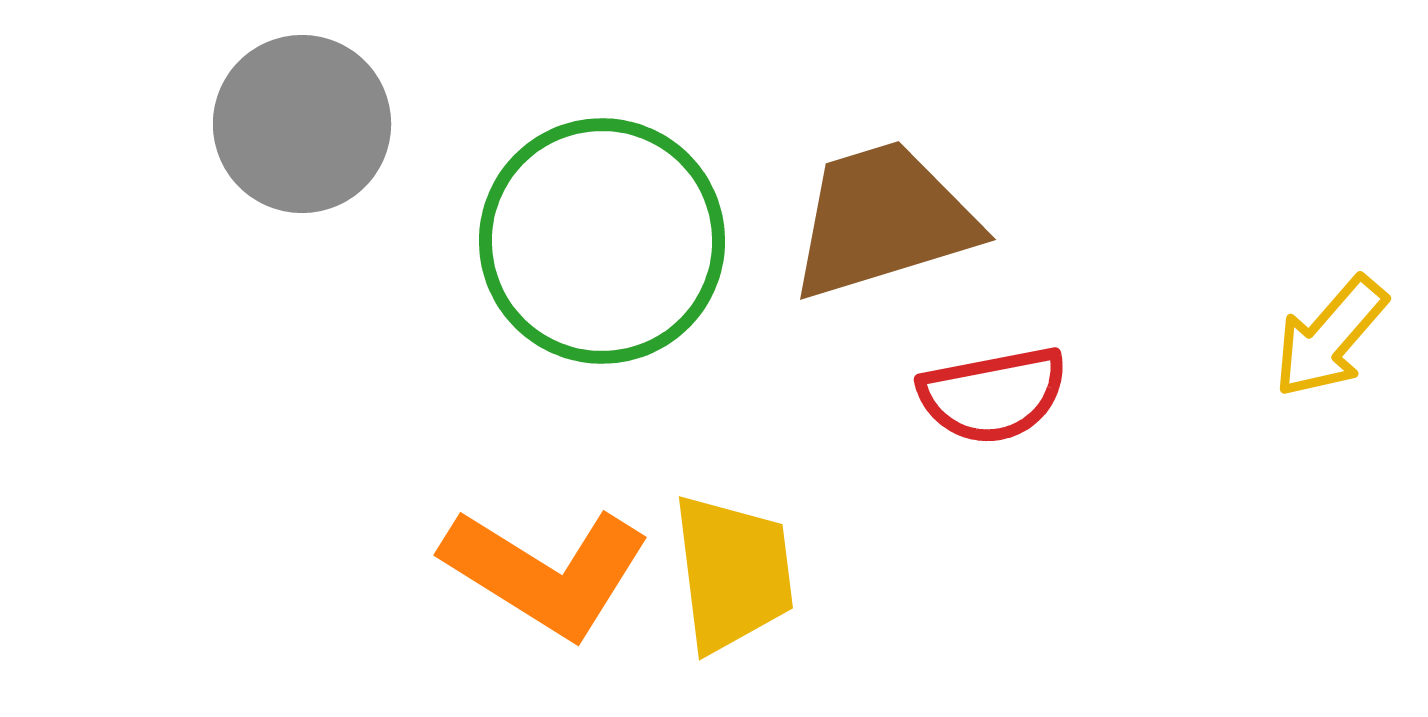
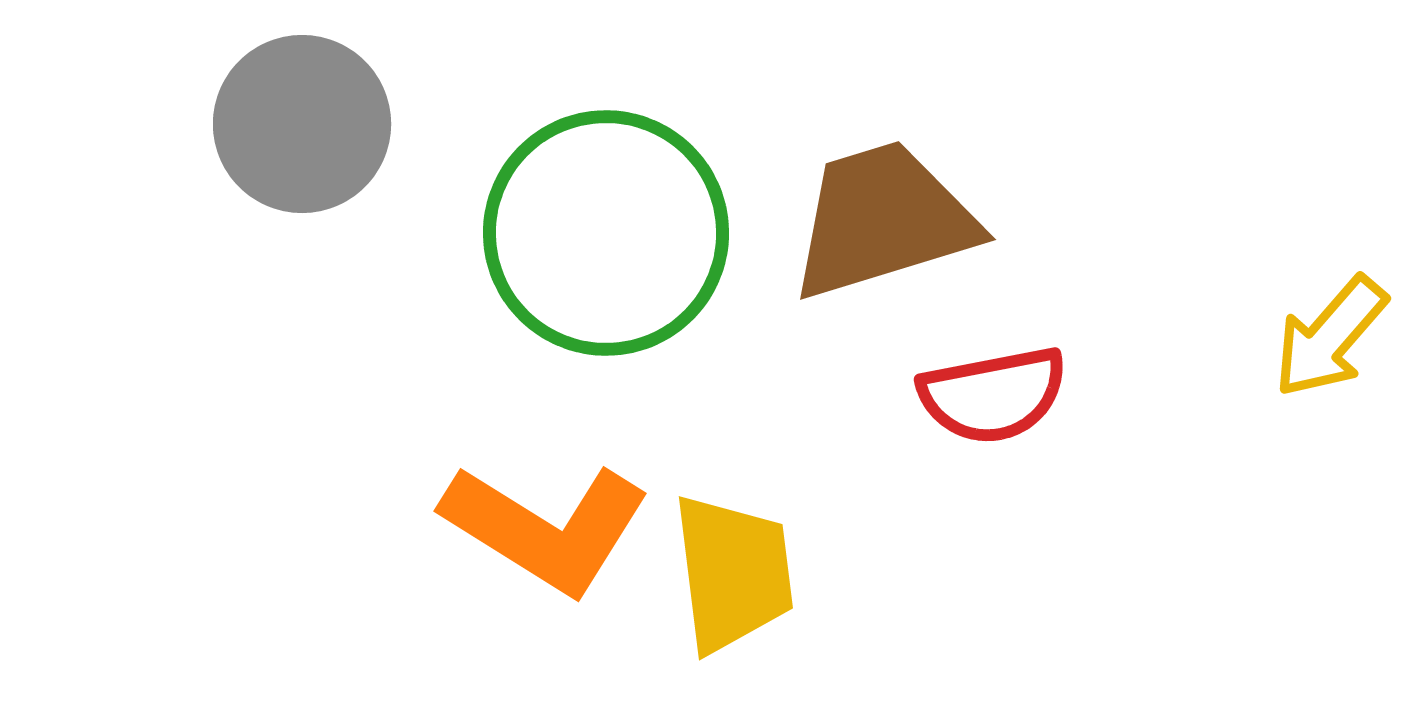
green circle: moved 4 px right, 8 px up
orange L-shape: moved 44 px up
